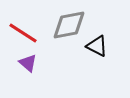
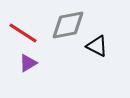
gray diamond: moved 1 px left
purple triangle: rotated 48 degrees clockwise
